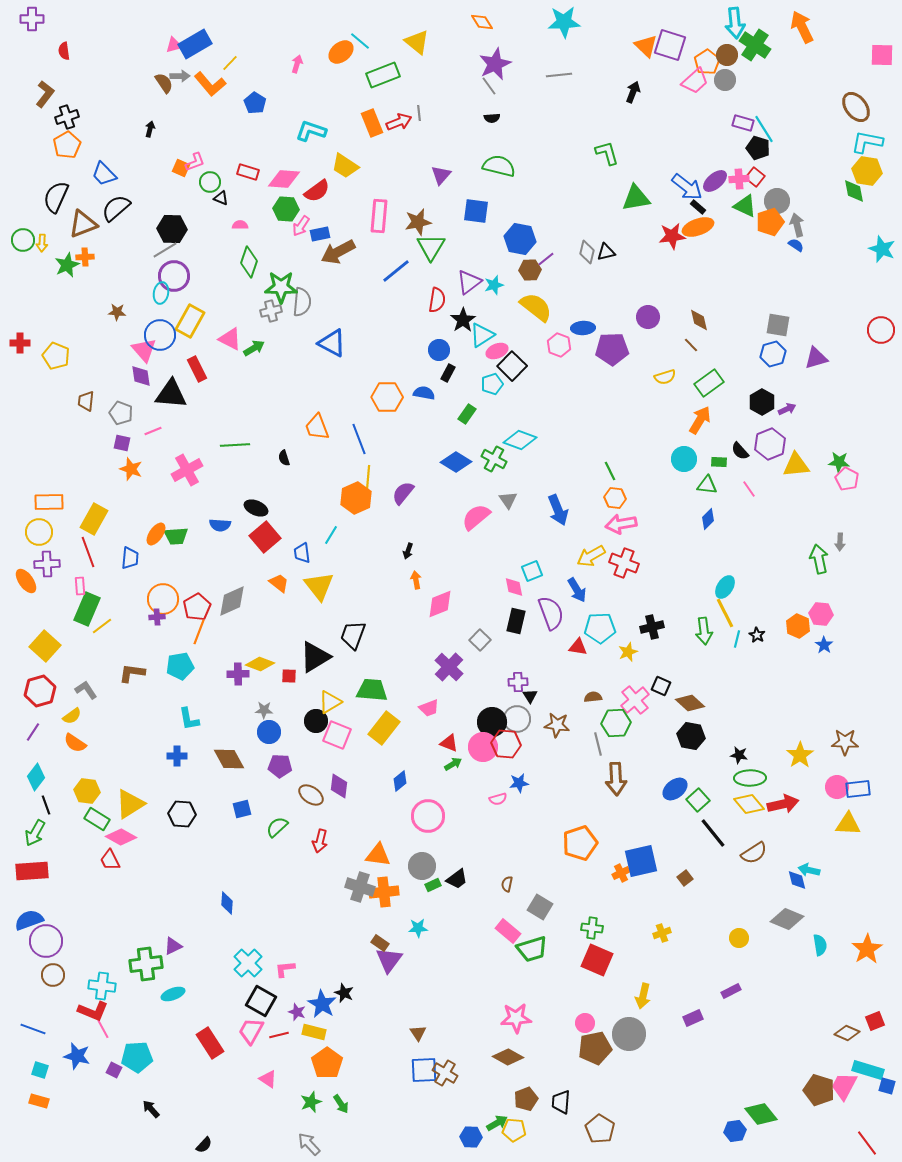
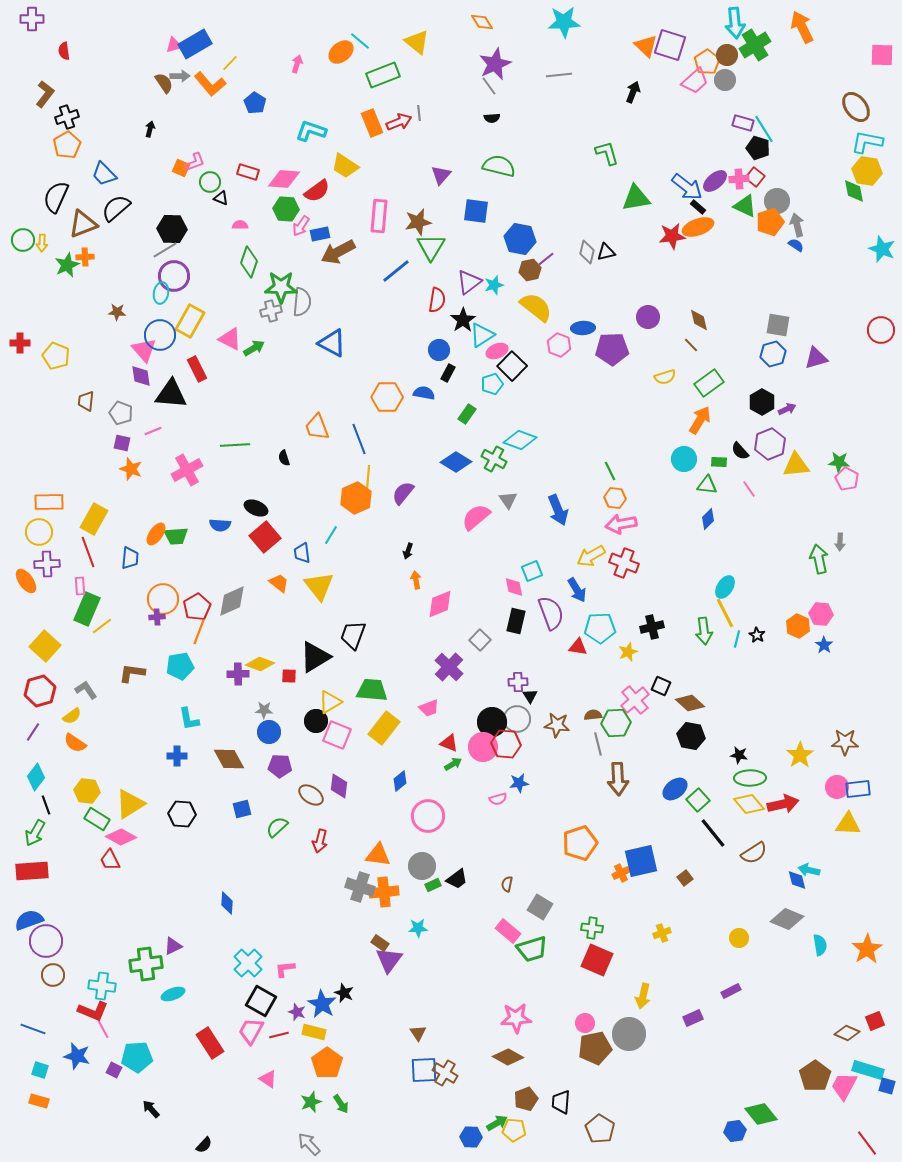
green cross at (755, 45): rotated 24 degrees clockwise
brown hexagon at (530, 270): rotated 10 degrees counterclockwise
brown semicircle at (593, 697): moved 18 px down
brown arrow at (616, 779): moved 2 px right
brown pentagon at (819, 1090): moved 4 px left, 14 px up; rotated 20 degrees clockwise
